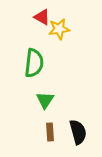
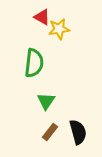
green triangle: moved 1 px right, 1 px down
brown rectangle: rotated 42 degrees clockwise
